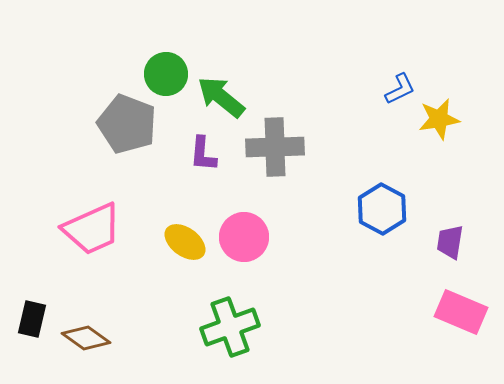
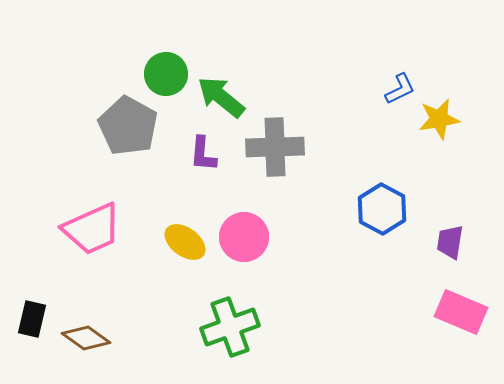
gray pentagon: moved 1 px right, 2 px down; rotated 8 degrees clockwise
